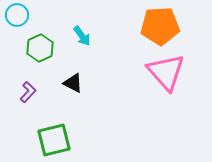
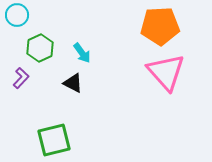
cyan arrow: moved 17 px down
purple L-shape: moved 7 px left, 14 px up
